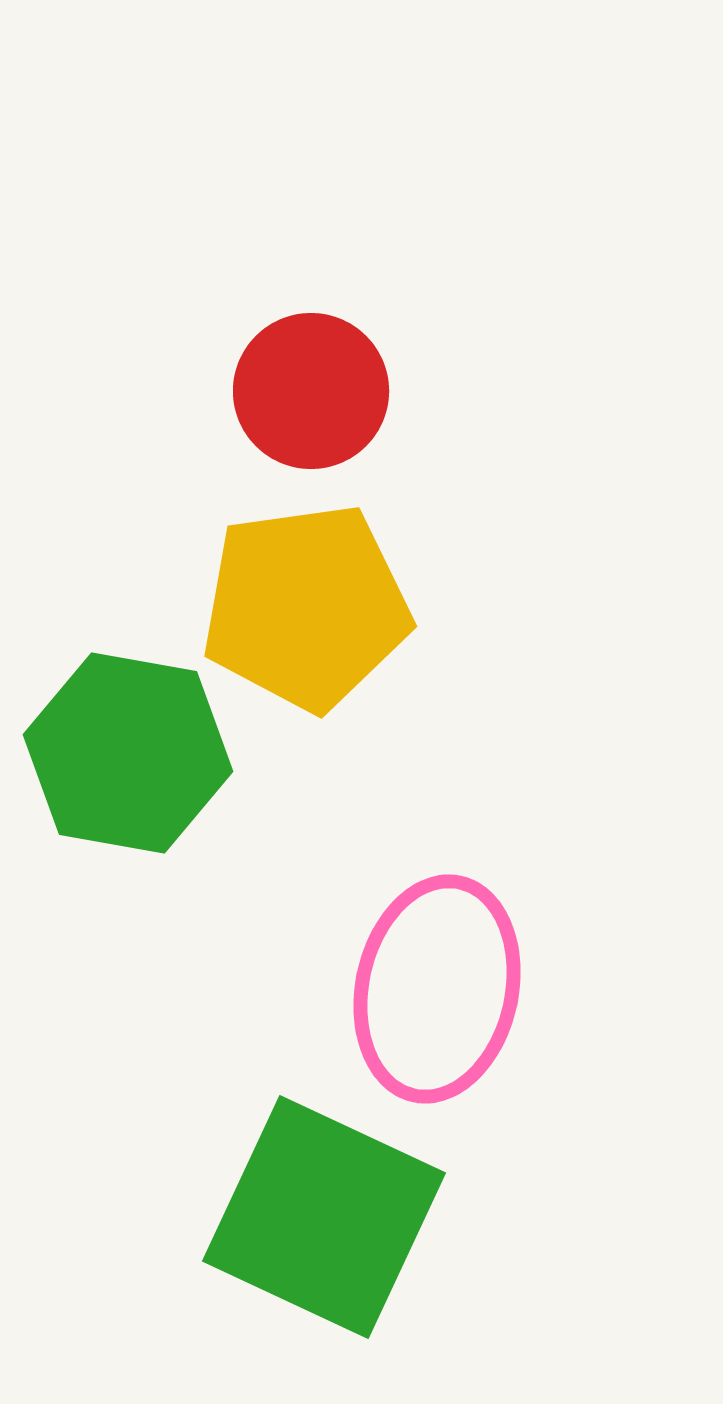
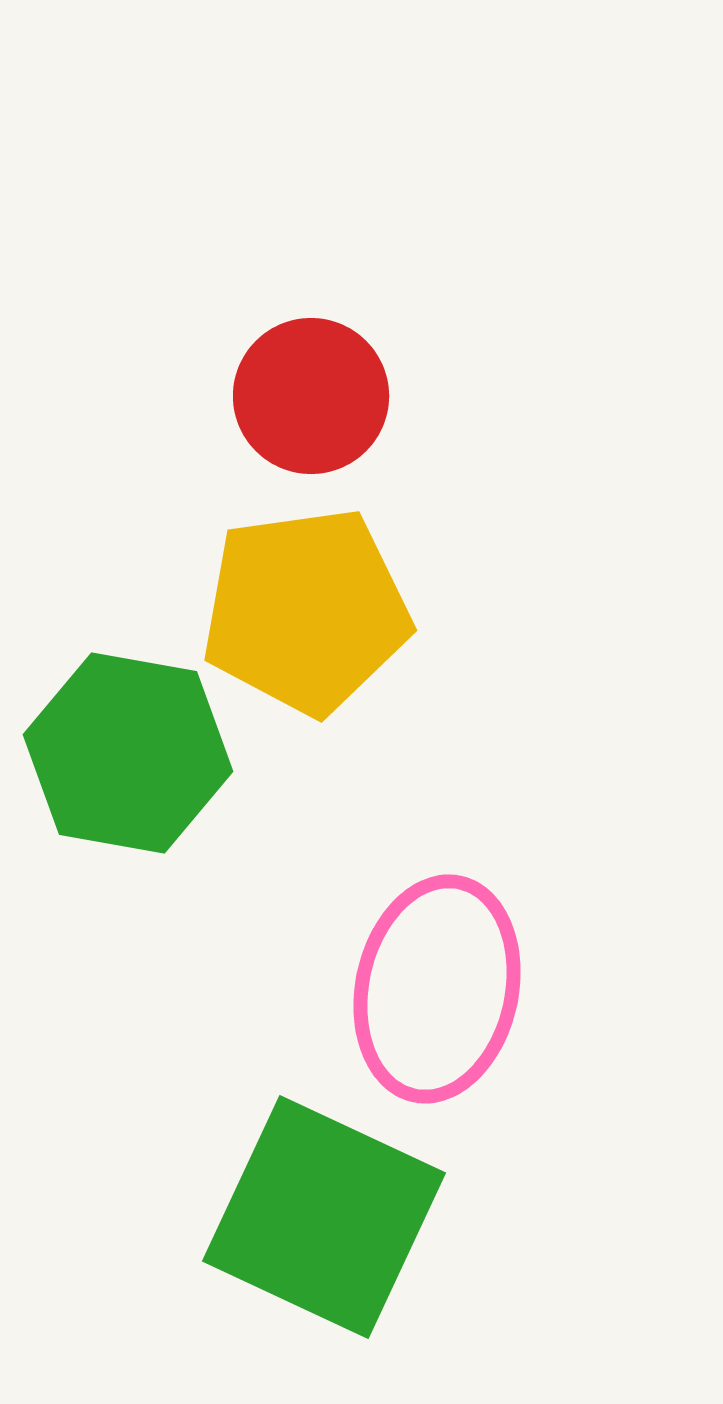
red circle: moved 5 px down
yellow pentagon: moved 4 px down
